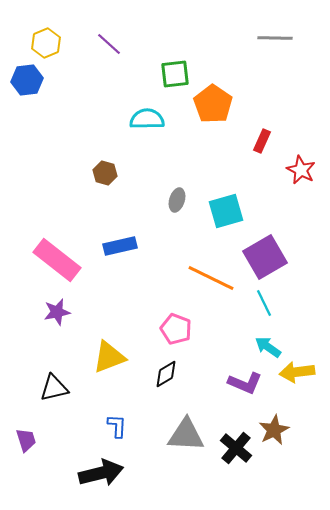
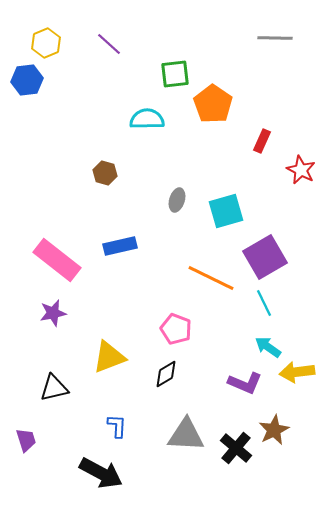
purple star: moved 4 px left, 1 px down
black arrow: rotated 42 degrees clockwise
